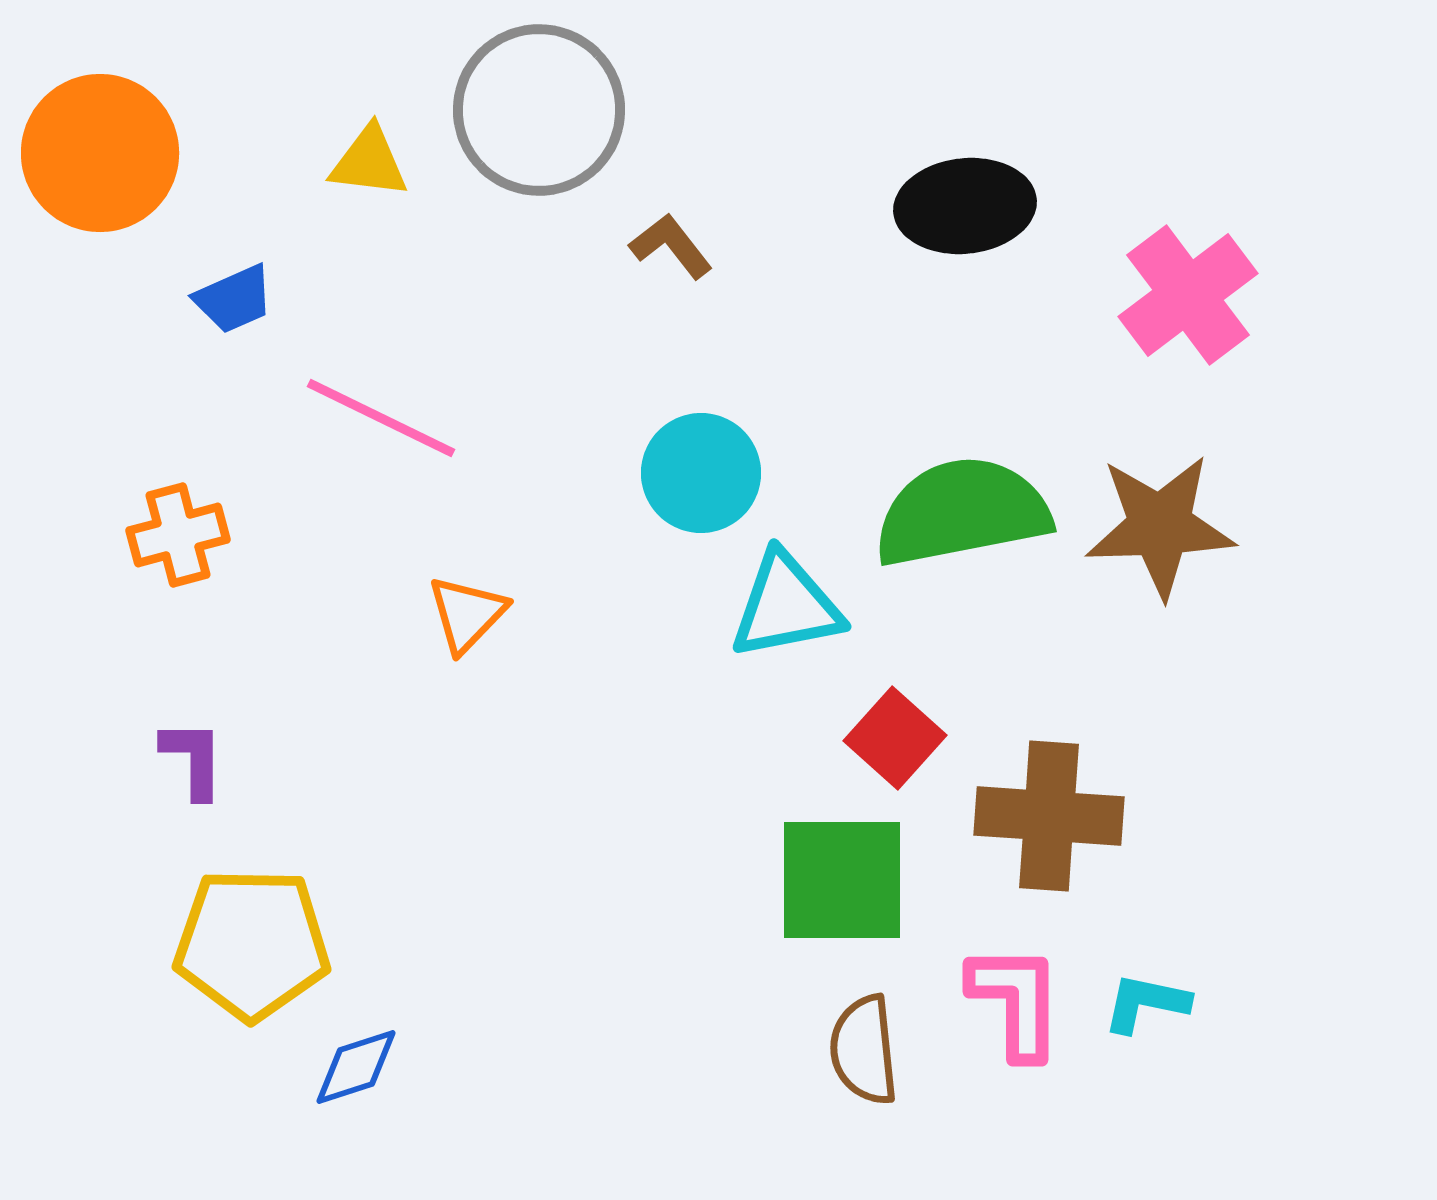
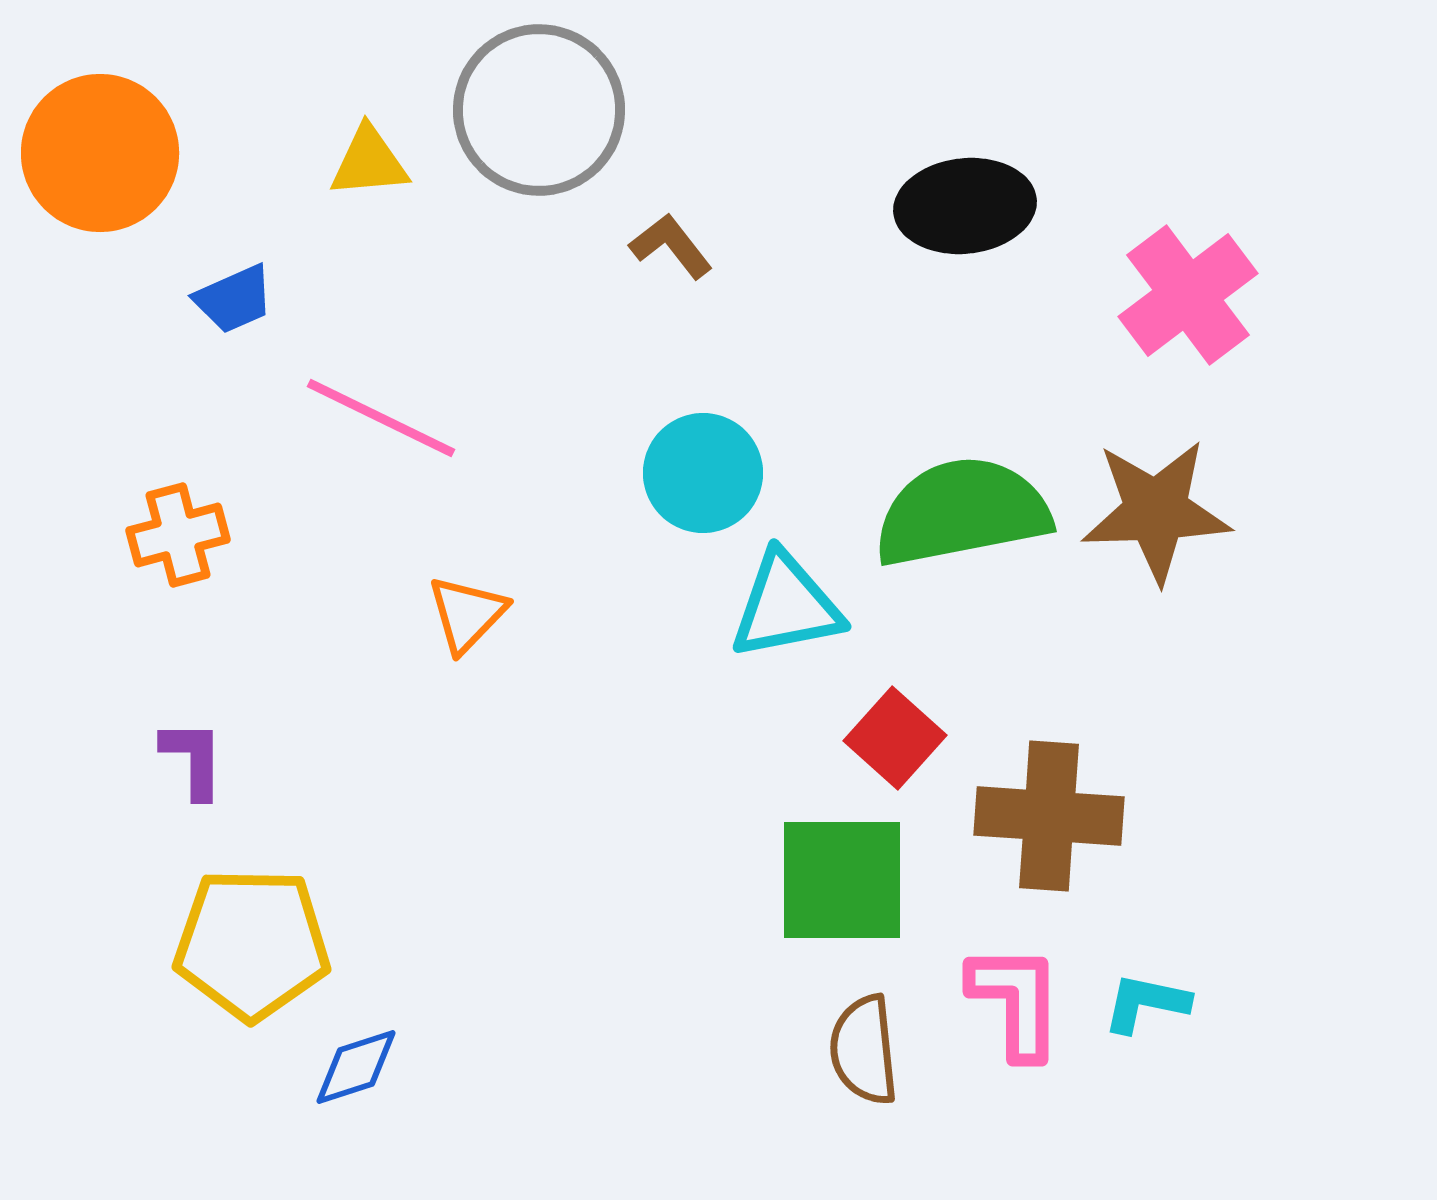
yellow triangle: rotated 12 degrees counterclockwise
cyan circle: moved 2 px right
brown star: moved 4 px left, 15 px up
